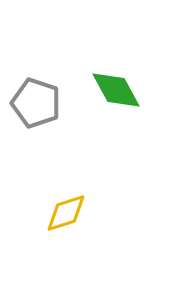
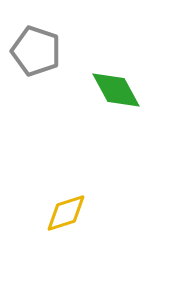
gray pentagon: moved 52 px up
